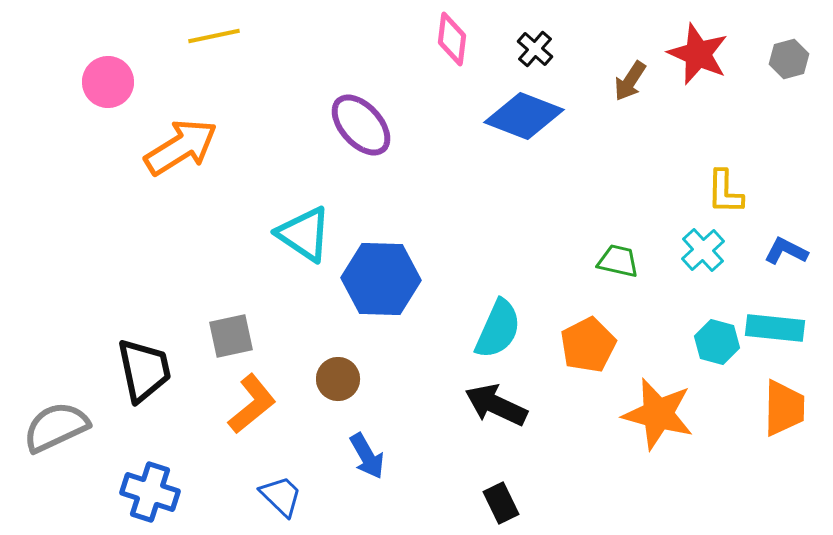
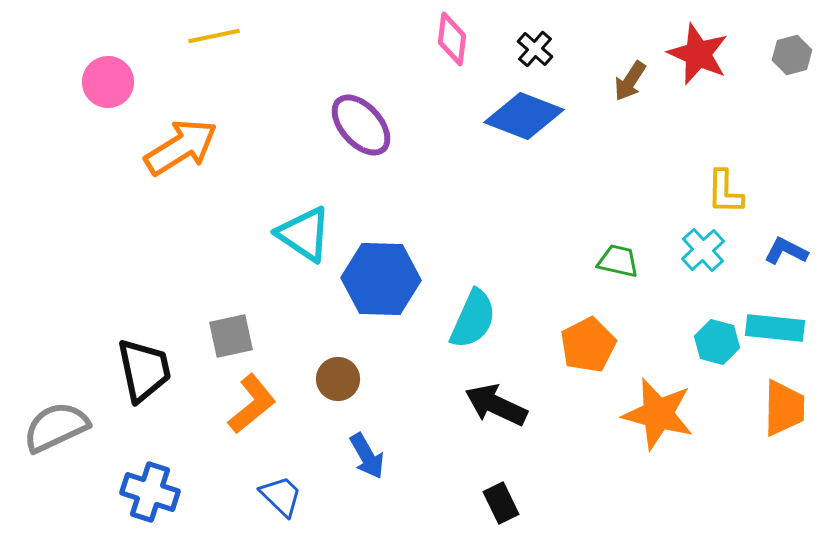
gray hexagon: moved 3 px right, 4 px up
cyan semicircle: moved 25 px left, 10 px up
